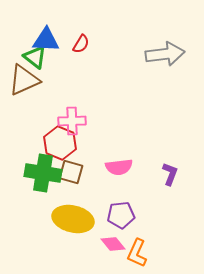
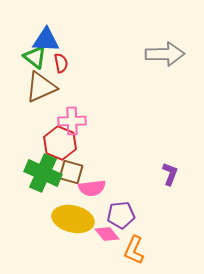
red semicircle: moved 20 px left, 19 px down; rotated 42 degrees counterclockwise
gray arrow: rotated 6 degrees clockwise
brown triangle: moved 17 px right, 7 px down
pink semicircle: moved 27 px left, 21 px down
green cross: rotated 15 degrees clockwise
pink diamond: moved 6 px left, 10 px up
orange L-shape: moved 3 px left, 3 px up
